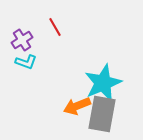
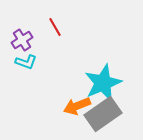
gray rectangle: moved 1 px right; rotated 45 degrees clockwise
